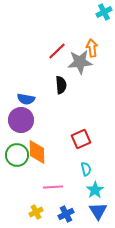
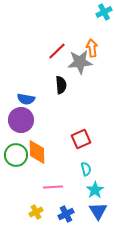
green circle: moved 1 px left
